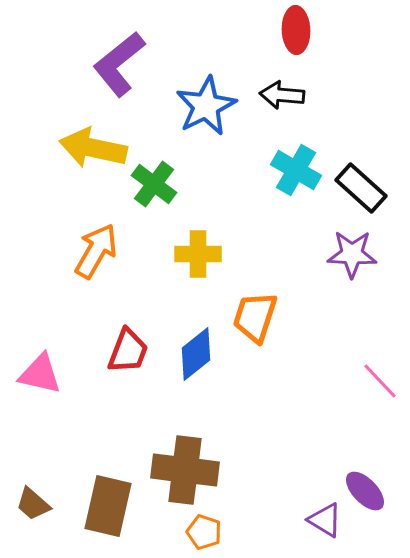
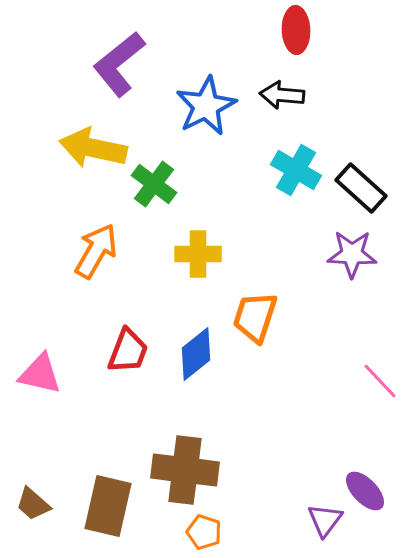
purple triangle: rotated 36 degrees clockwise
